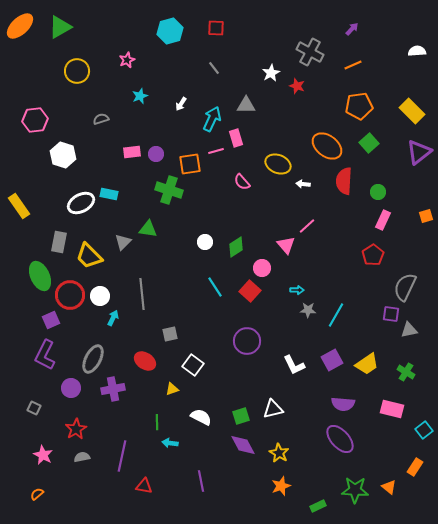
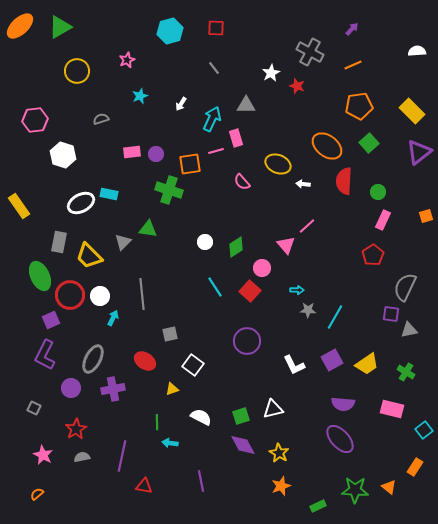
cyan line at (336, 315): moved 1 px left, 2 px down
